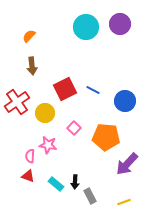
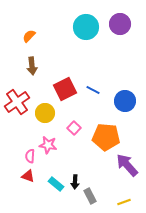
purple arrow: moved 1 px down; rotated 95 degrees clockwise
